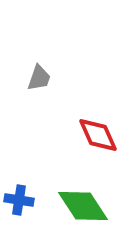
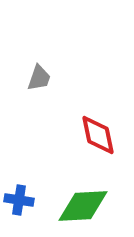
red diamond: rotated 12 degrees clockwise
green diamond: rotated 60 degrees counterclockwise
